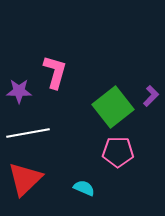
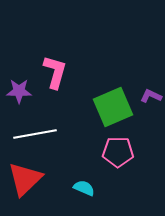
purple L-shape: rotated 110 degrees counterclockwise
green square: rotated 15 degrees clockwise
white line: moved 7 px right, 1 px down
